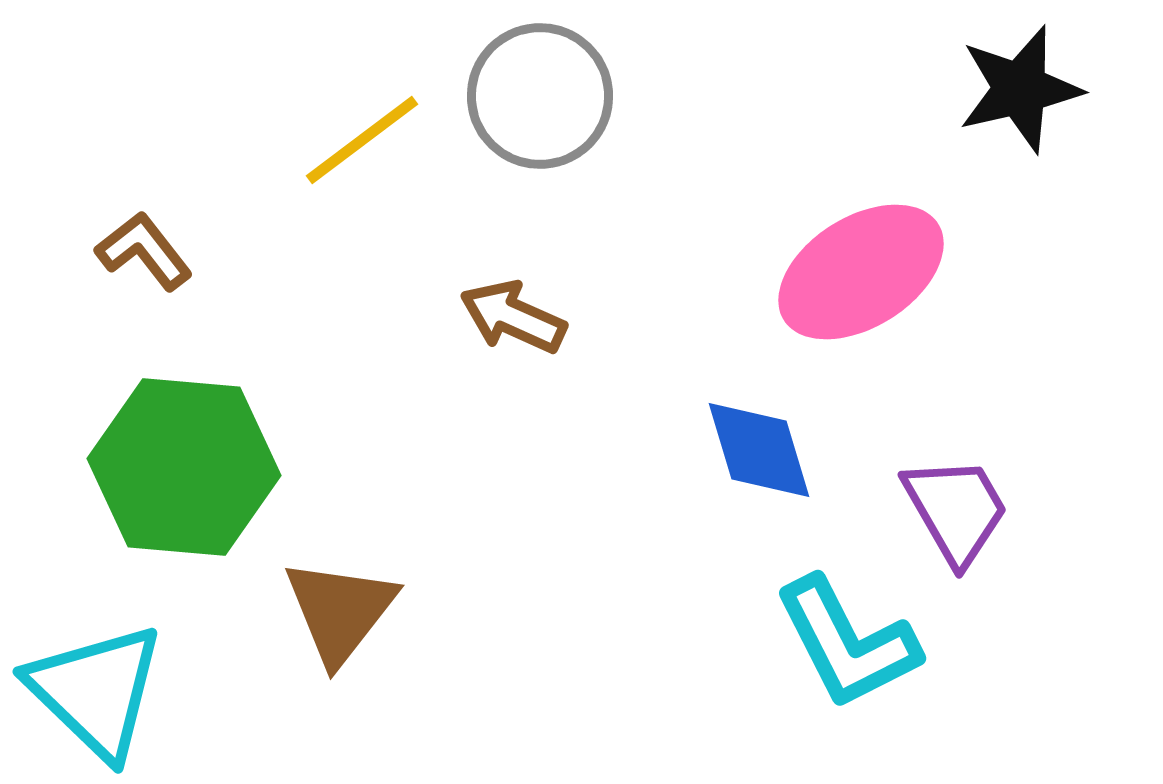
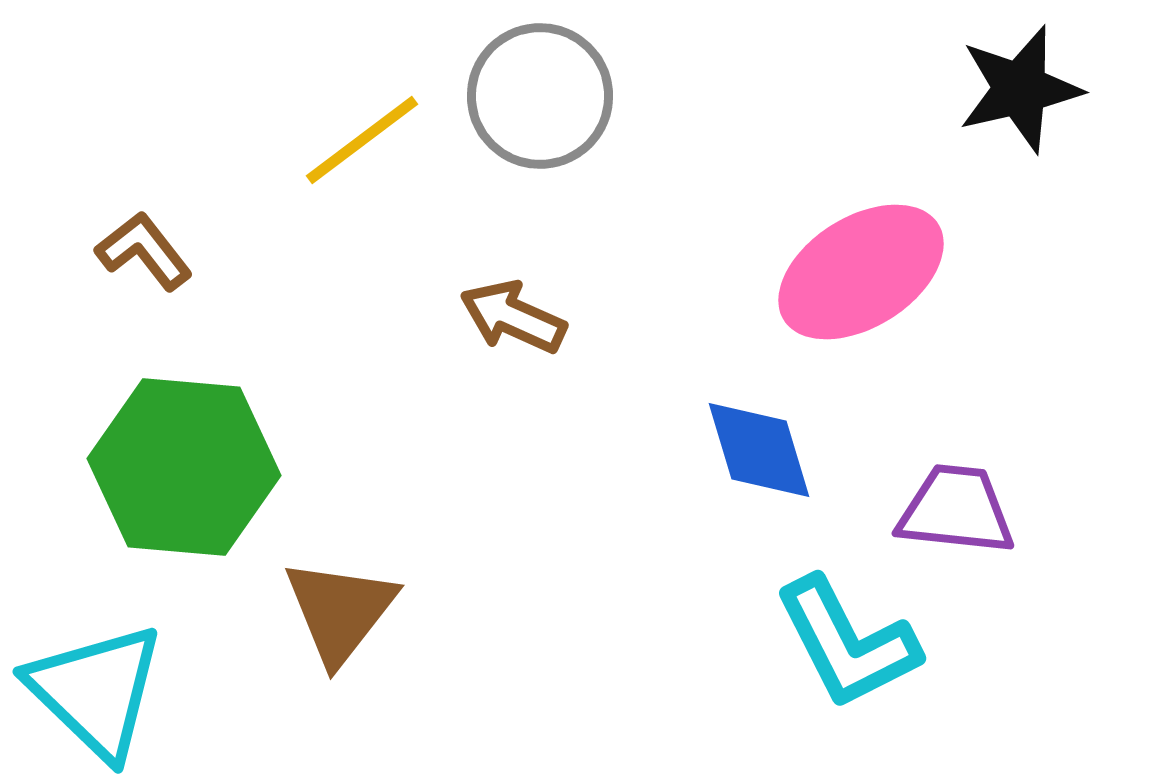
purple trapezoid: rotated 54 degrees counterclockwise
